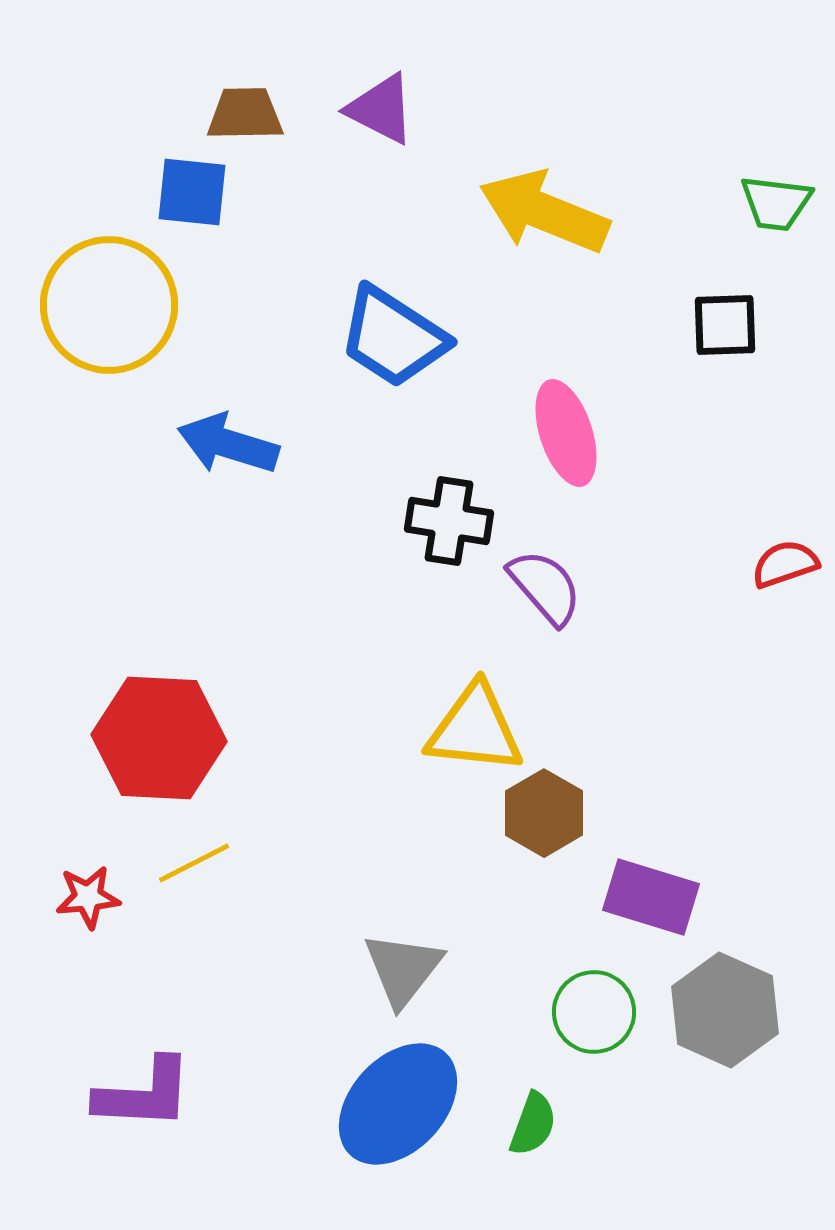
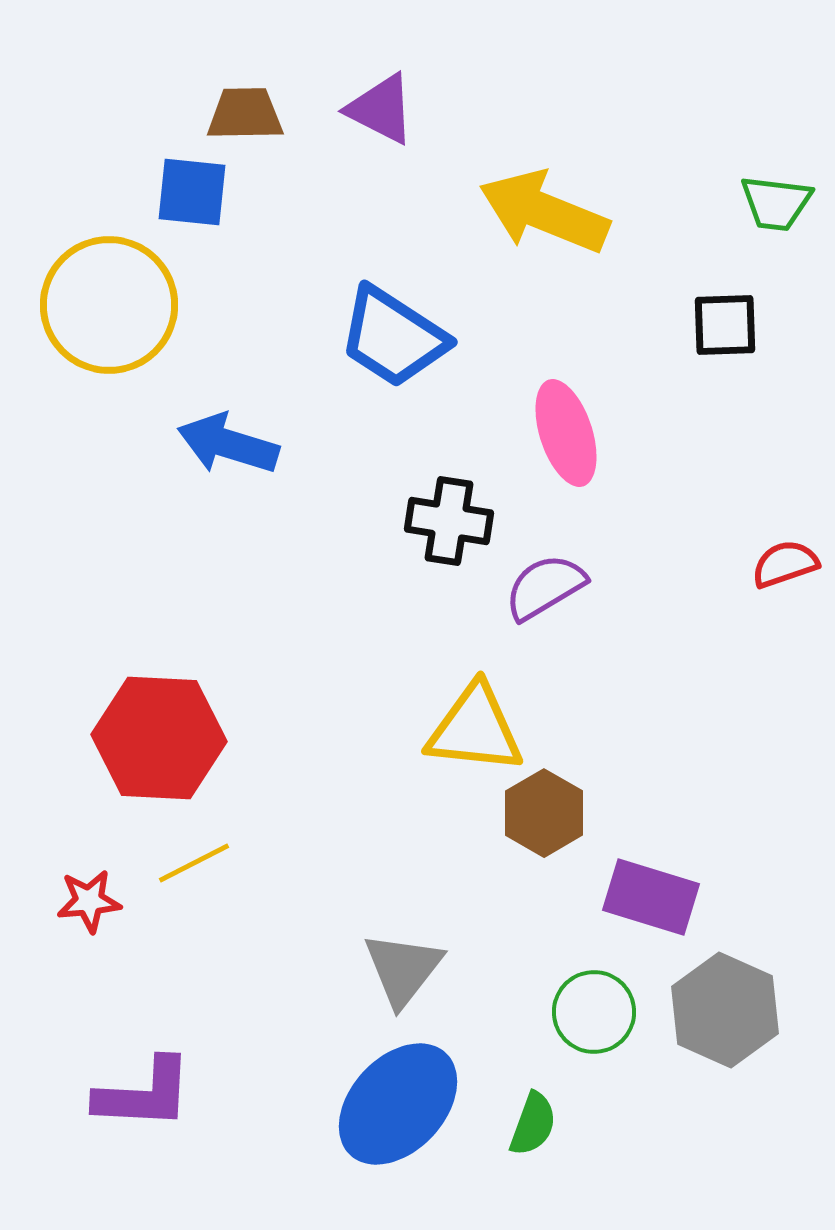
purple semicircle: rotated 80 degrees counterclockwise
red star: moved 1 px right, 4 px down
